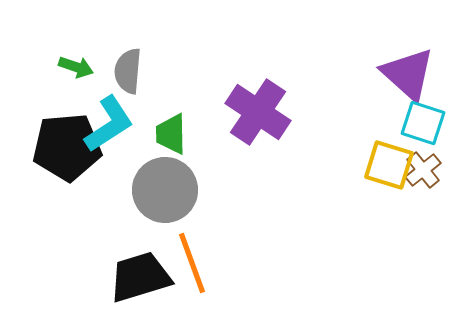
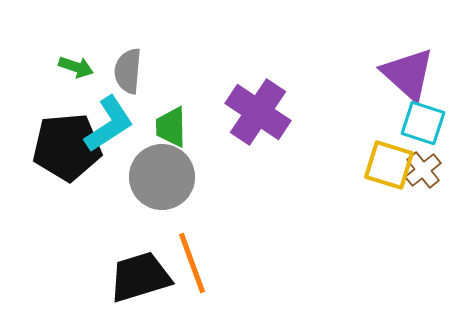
green trapezoid: moved 7 px up
gray circle: moved 3 px left, 13 px up
